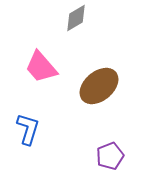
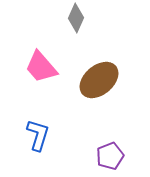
gray diamond: rotated 36 degrees counterclockwise
brown ellipse: moved 6 px up
blue L-shape: moved 10 px right, 6 px down
